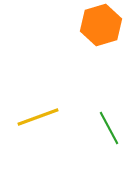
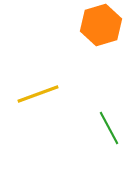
yellow line: moved 23 px up
